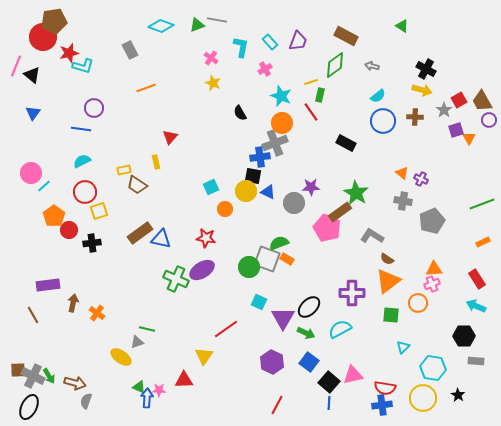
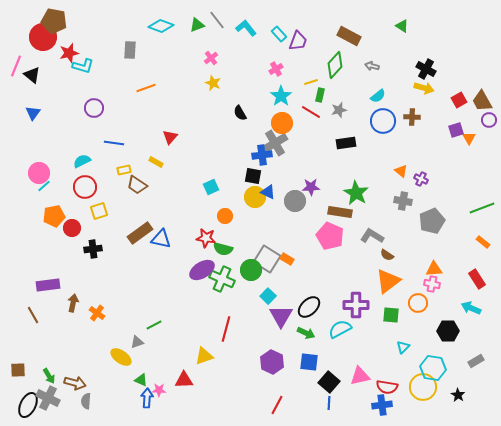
gray line at (217, 20): rotated 42 degrees clockwise
brown pentagon at (54, 21): rotated 20 degrees clockwise
brown rectangle at (346, 36): moved 3 px right
cyan rectangle at (270, 42): moved 9 px right, 8 px up
cyan L-shape at (241, 47): moved 5 px right, 19 px up; rotated 50 degrees counterclockwise
gray rectangle at (130, 50): rotated 30 degrees clockwise
pink cross at (211, 58): rotated 16 degrees clockwise
green diamond at (335, 65): rotated 12 degrees counterclockwise
pink cross at (265, 69): moved 11 px right
yellow arrow at (422, 90): moved 2 px right, 2 px up
cyan star at (281, 96): rotated 15 degrees clockwise
gray star at (444, 110): moved 105 px left; rotated 21 degrees clockwise
red line at (311, 112): rotated 24 degrees counterclockwise
brown cross at (415, 117): moved 3 px left
blue line at (81, 129): moved 33 px right, 14 px down
gray cross at (275, 143): rotated 10 degrees counterclockwise
black rectangle at (346, 143): rotated 36 degrees counterclockwise
blue cross at (260, 157): moved 2 px right, 2 px up
yellow rectangle at (156, 162): rotated 48 degrees counterclockwise
pink circle at (31, 173): moved 8 px right
orange triangle at (402, 173): moved 1 px left, 2 px up
yellow circle at (246, 191): moved 9 px right, 6 px down
red circle at (85, 192): moved 5 px up
gray circle at (294, 203): moved 1 px right, 2 px up
green line at (482, 204): moved 4 px down
orange circle at (225, 209): moved 7 px down
brown rectangle at (340, 212): rotated 45 degrees clockwise
orange pentagon at (54, 216): rotated 25 degrees clockwise
pink pentagon at (327, 228): moved 3 px right, 8 px down
red circle at (69, 230): moved 3 px right, 2 px up
orange rectangle at (483, 242): rotated 64 degrees clockwise
black cross at (92, 243): moved 1 px right, 6 px down
green semicircle at (279, 243): moved 56 px left, 6 px down; rotated 144 degrees counterclockwise
gray square at (267, 259): rotated 12 degrees clockwise
brown semicircle at (387, 259): moved 4 px up
green circle at (249, 267): moved 2 px right, 3 px down
green cross at (176, 279): moved 46 px right
pink cross at (432, 284): rotated 35 degrees clockwise
purple cross at (352, 293): moved 4 px right, 12 px down
cyan square at (259, 302): moved 9 px right, 6 px up; rotated 21 degrees clockwise
cyan arrow at (476, 306): moved 5 px left, 2 px down
purple triangle at (283, 318): moved 2 px left, 2 px up
green line at (147, 329): moved 7 px right, 4 px up; rotated 42 degrees counterclockwise
red line at (226, 329): rotated 40 degrees counterclockwise
black hexagon at (464, 336): moved 16 px left, 5 px up
yellow triangle at (204, 356): rotated 36 degrees clockwise
gray rectangle at (476, 361): rotated 35 degrees counterclockwise
blue square at (309, 362): rotated 30 degrees counterclockwise
pink triangle at (353, 375): moved 7 px right, 1 px down
gray cross at (33, 376): moved 15 px right, 22 px down
green triangle at (139, 387): moved 2 px right, 7 px up
red semicircle at (385, 388): moved 2 px right, 1 px up
yellow circle at (423, 398): moved 11 px up
gray semicircle at (86, 401): rotated 14 degrees counterclockwise
black ellipse at (29, 407): moved 1 px left, 2 px up
